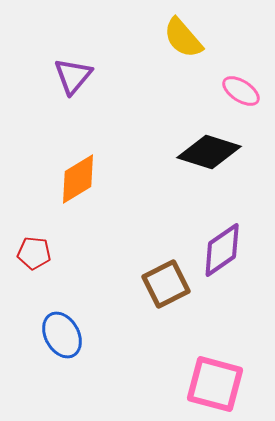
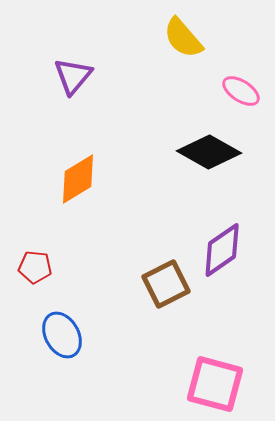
black diamond: rotated 12 degrees clockwise
red pentagon: moved 1 px right, 14 px down
